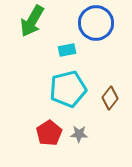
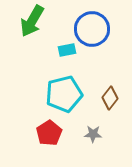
blue circle: moved 4 px left, 6 px down
cyan pentagon: moved 4 px left, 5 px down
gray star: moved 14 px right
